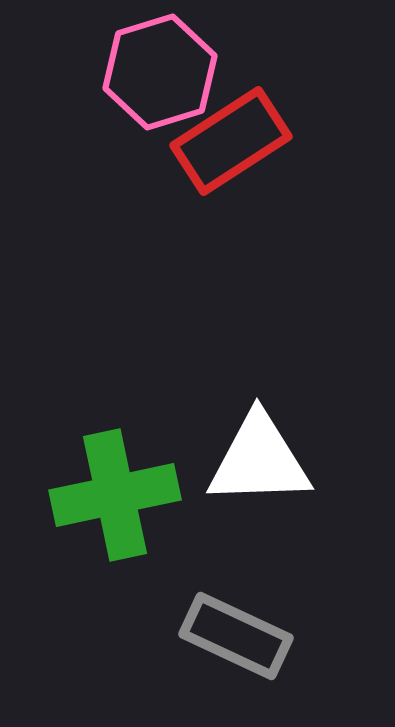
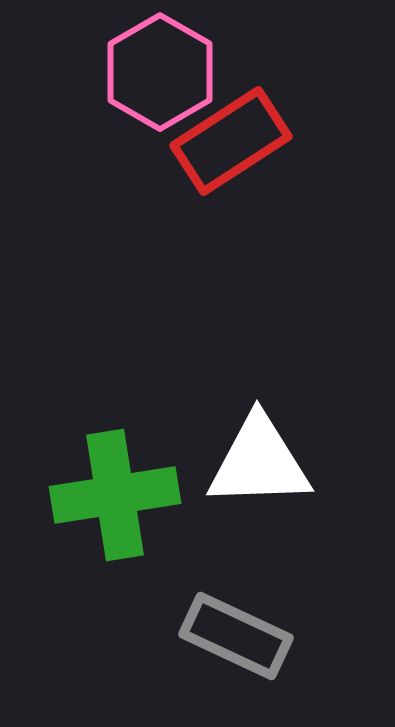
pink hexagon: rotated 13 degrees counterclockwise
white triangle: moved 2 px down
green cross: rotated 3 degrees clockwise
